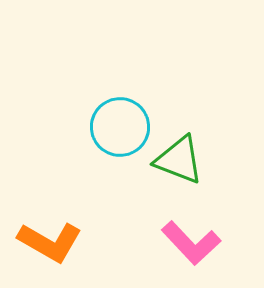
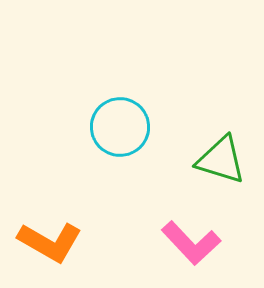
green triangle: moved 42 px right; rotated 4 degrees counterclockwise
